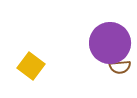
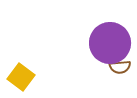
yellow square: moved 10 px left, 11 px down
